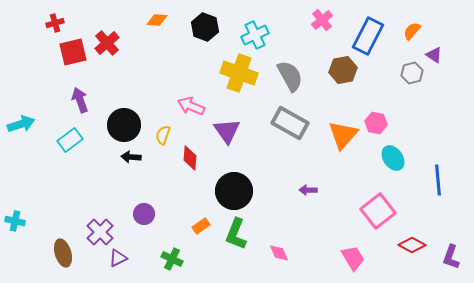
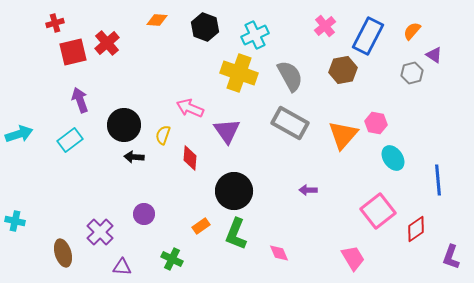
pink cross at (322, 20): moved 3 px right, 6 px down
pink arrow at (191, 106): moved 1 px left, 2 px down
cyan arrow at (21, 124): moved 2 px left, 10 px down
black arrow at (131, 157): moved 3 px right
red diamond at (412, 245): moved 4 px right, 16 px up; rotated 64 degrees counterclockwise
purple triangle at (118, 258): moved 4 px right, 9 px down; rotated 30 degrees clockwise
